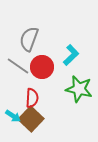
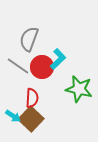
cyan L-shape: moved 13 px left, 4 px down
